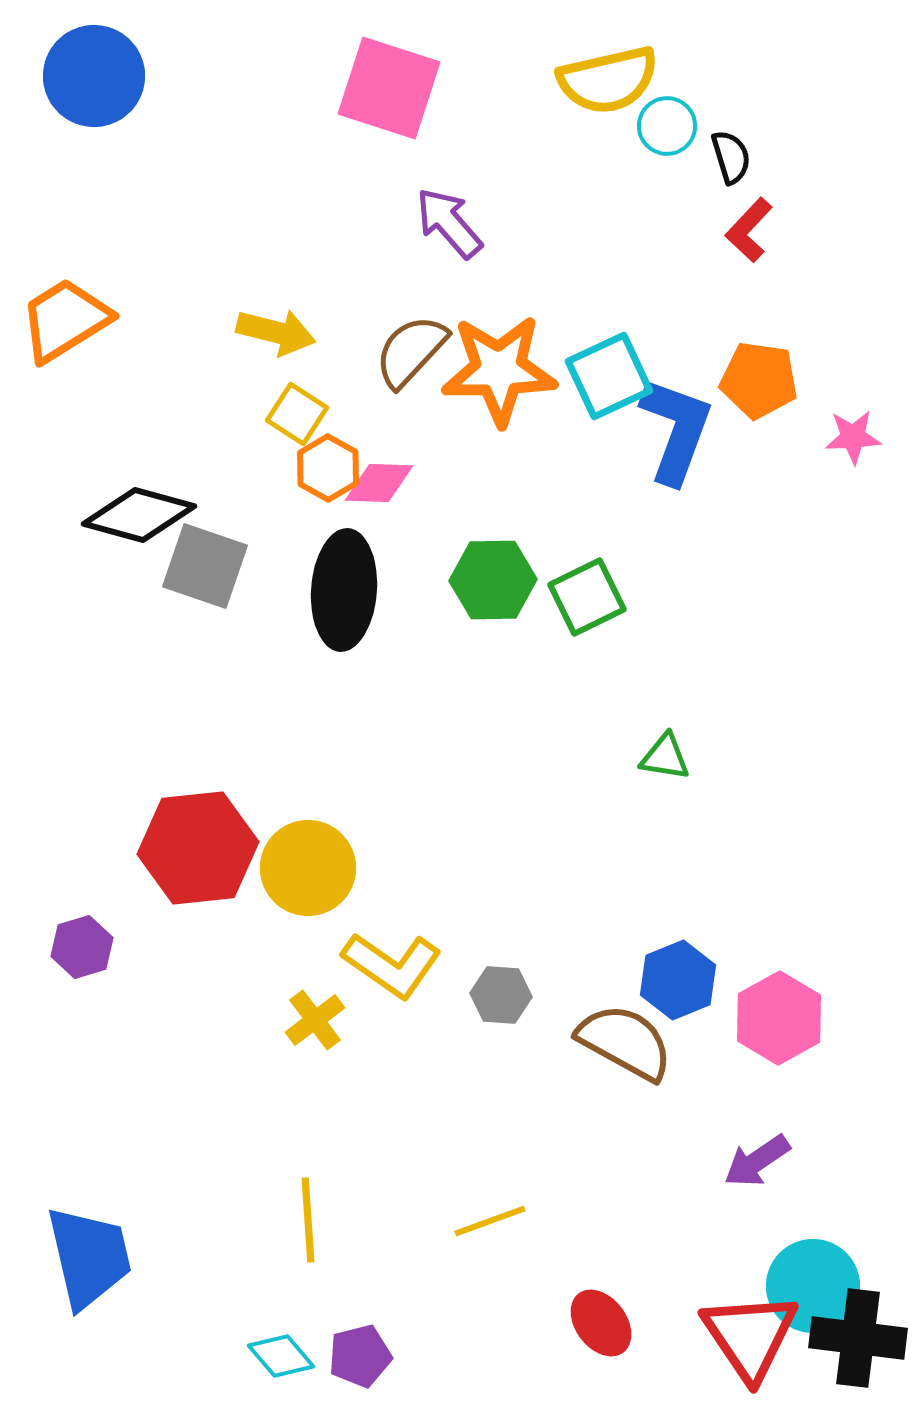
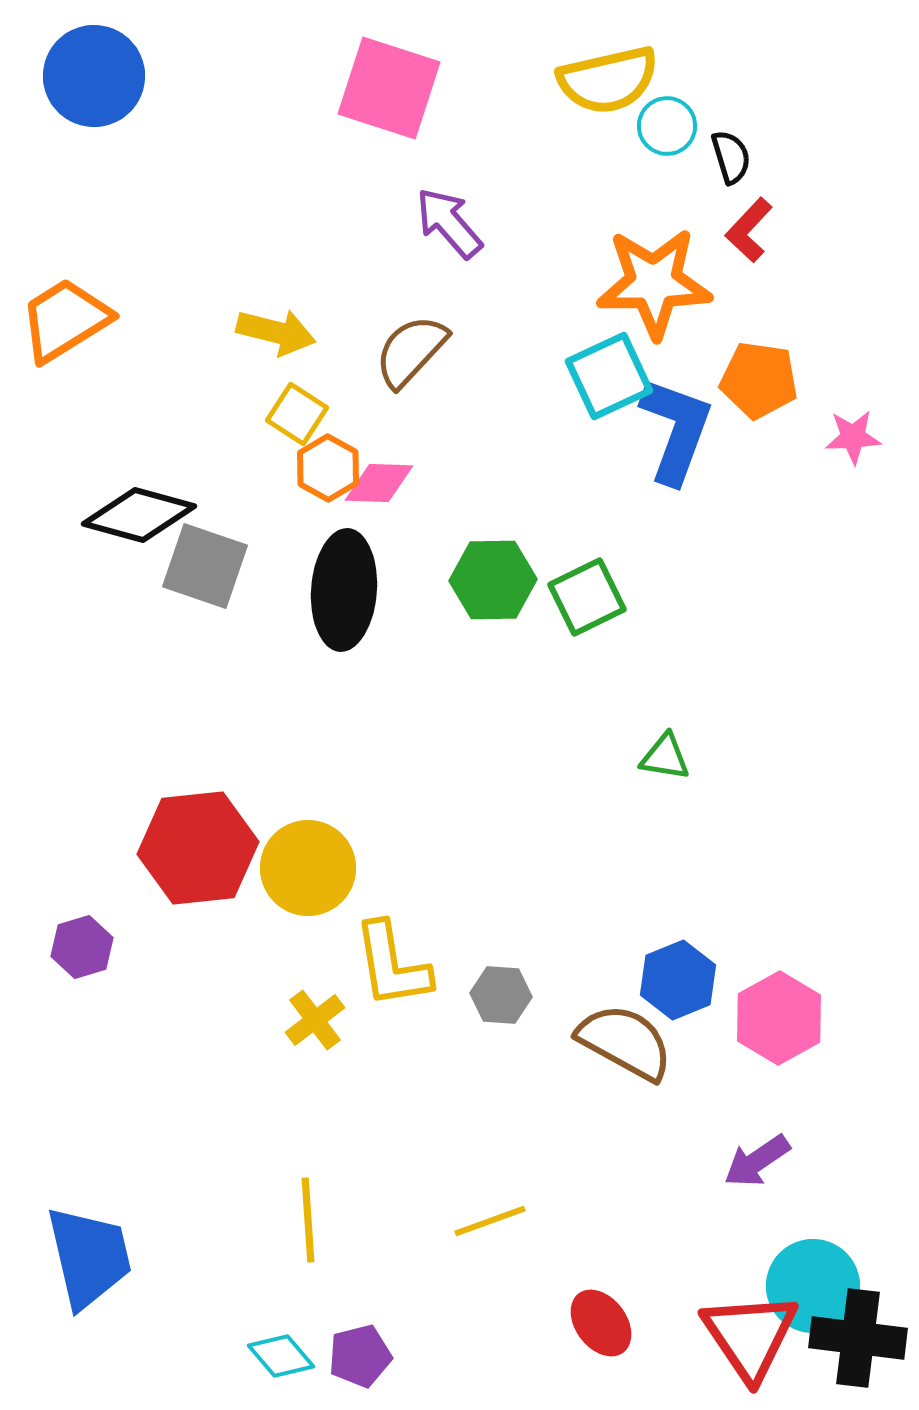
orange star at (499, 370): moved 155 px right, 87 px up
yellow L-shape at (392, 965): rotated 46 degrees clockwise
